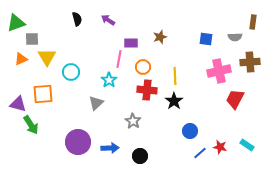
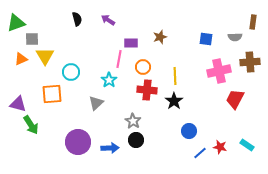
yellow triangle: moved 2 px left, 1 px up
orange square: moved 9 px right
blue circle: moved 1 px left
black circle: moved 4 px left, 16 px up
